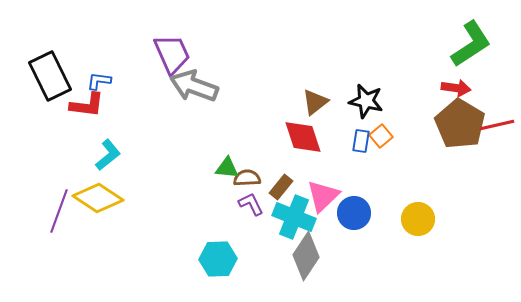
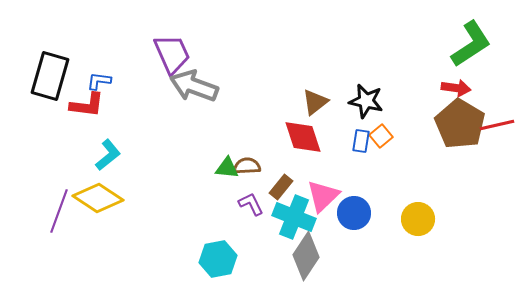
black rectangle: rotated 42 degrees clockwise
brown semicircle: moved 12 px up
cyan hexagon: rotated 9 degrees counterclockwise
